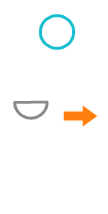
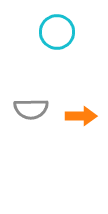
orange arrow: moved 1 px right
